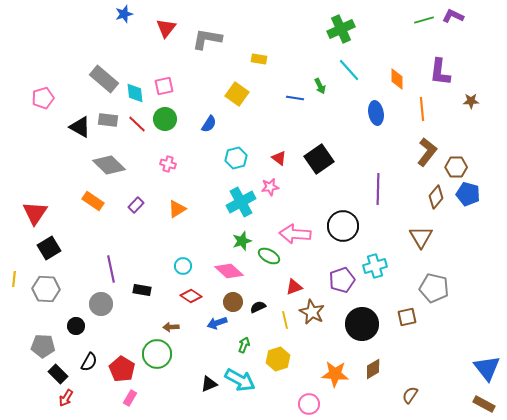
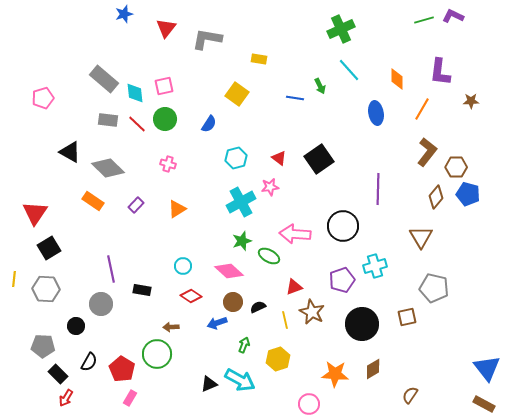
orange line at (422, 109): rotated 35 degrees clockwise
black triangle at (80, 127): moved 10 px left, 25 px down
gray diamond at (109, 165): moved 1 px left, 3 px down
